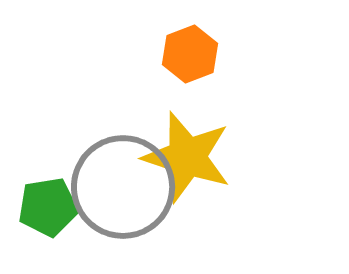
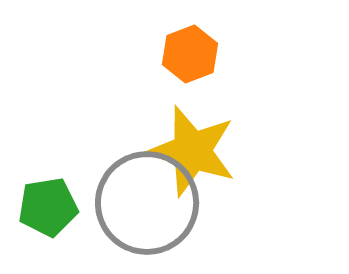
yellow star: moved 5 px right, 6 px up
gray circle: moved 24 px right, 16 px down
